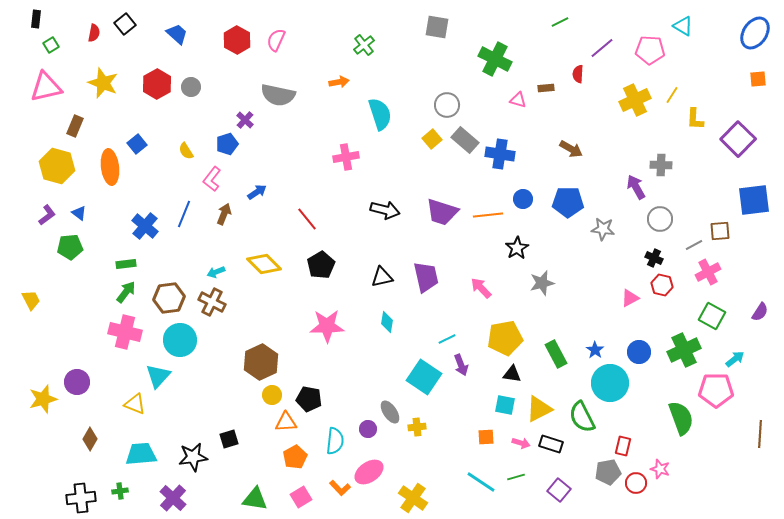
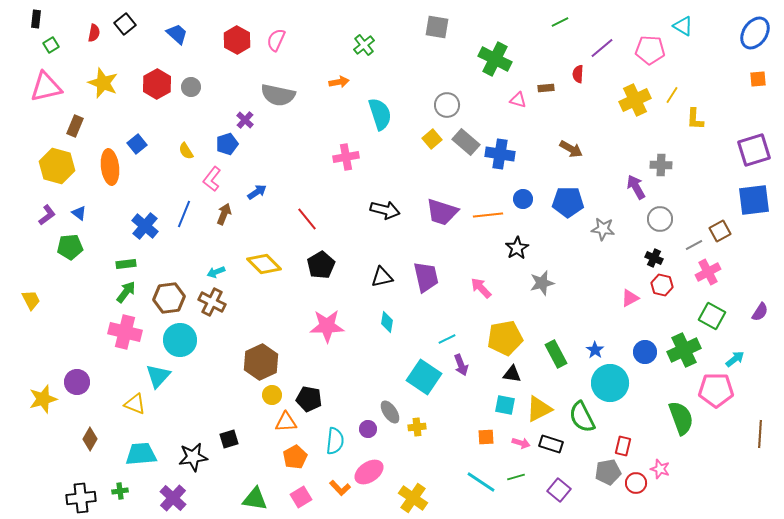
purple square at (738, 139): moved 16 px right, 11 px down; rotated 28 degrees clockwise
gray rectangle at (465, 140): moved 1 px right, 2 px down
brown square at (720, 231): rotated 25 degrees counterclockwise
blue circle at (639, 352): moved 6 px right
